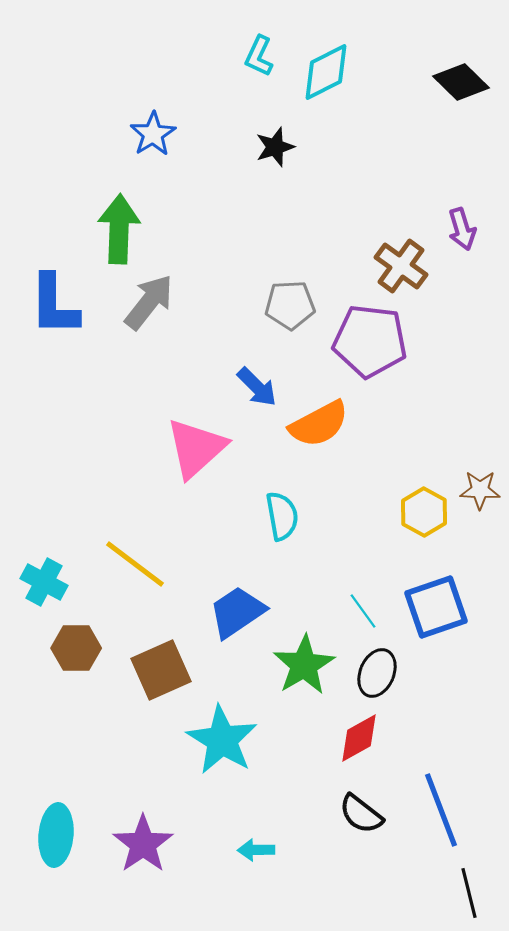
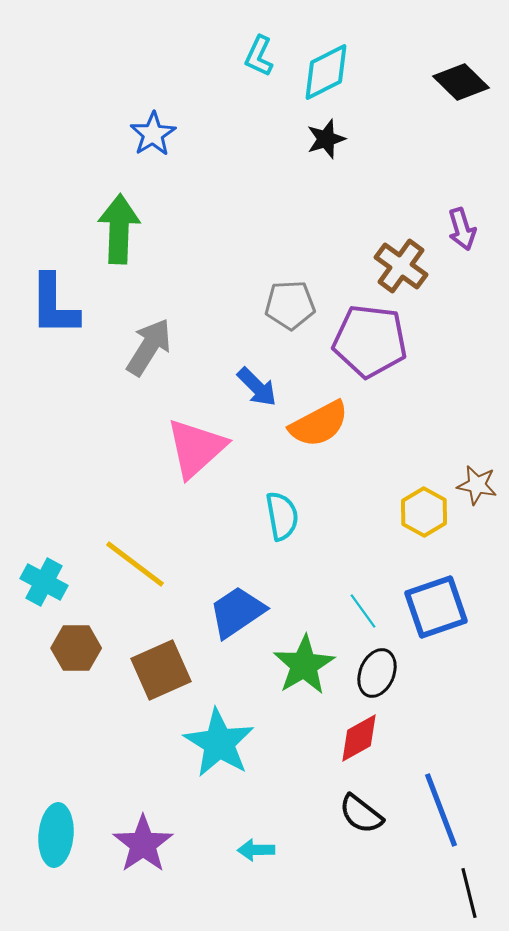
black star: moved 51 px right, 8 px up
gray arrow: moved 45 px down; rotated 6 degrees counterclockwise
brown star: moved 3 px left, 5 px up; rotated 9 degrees clockwise
cyan star: moved 3 px left, 3 px down
